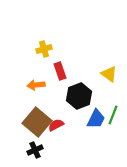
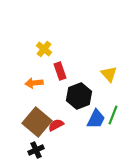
yellow cross: rotated 35 degrees counterclockwise
yellow triangle: rotated 12 degrees clockwise
orange arrow: moved 2 px left, 2 px up
black cross: moved 1 px right
